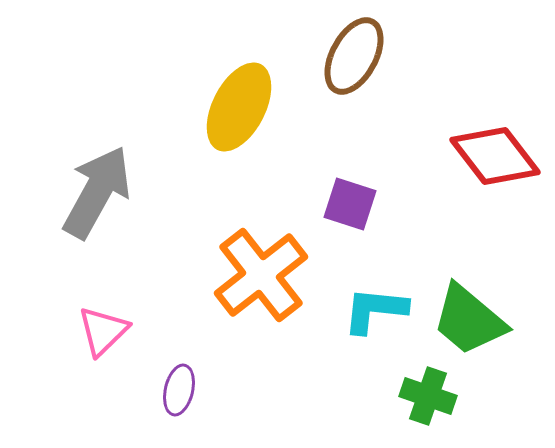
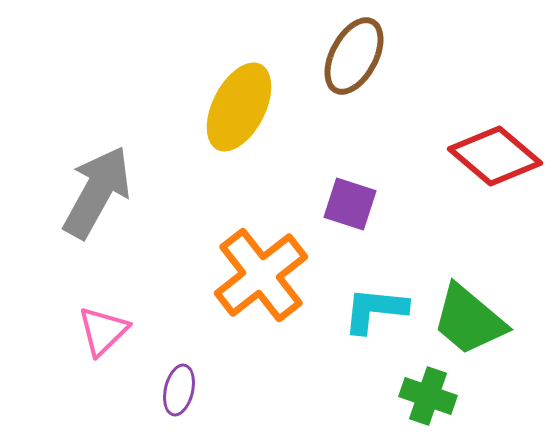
red diamond: rotated 12 degrees counterclockwise
